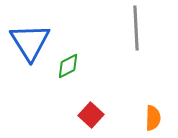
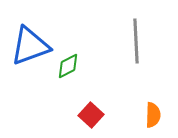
gray line: moved 13 px down
blue triangle: moved 4 px down; rotated 42 degrees clockwise
orange semicircle: moved 3 px up
